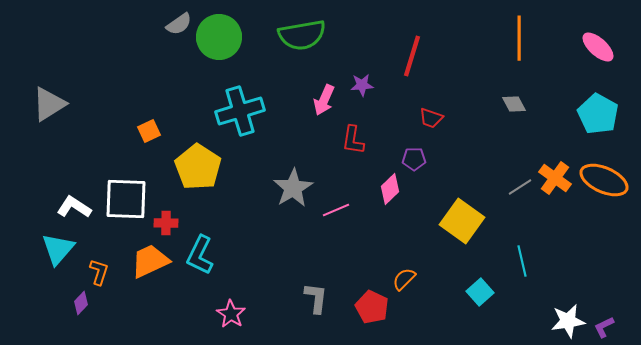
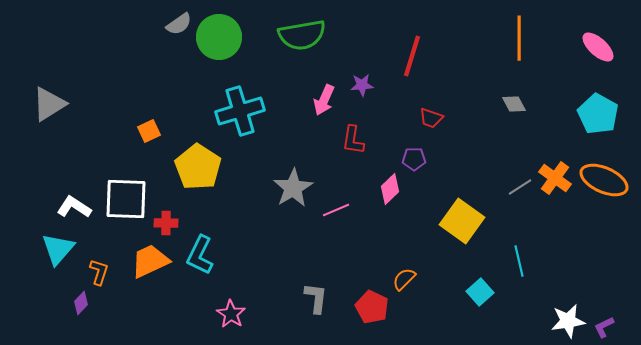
cyan line: moved 3 px left
